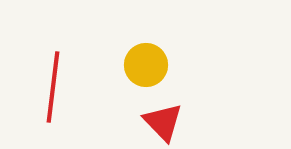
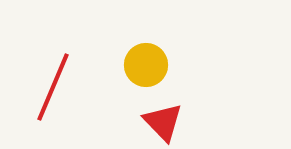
red line: rotated 16 degrees clockwise
